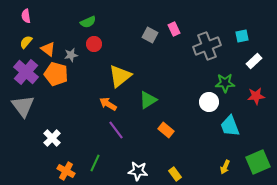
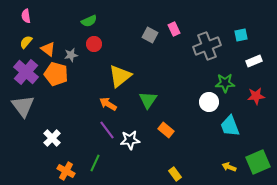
green semicircle: moved 1 px right, 1 px up
cyan square: moved 1 px left, 1 px up
white rectangle: rotated 21 degrees clockwise
green triangle: rotated 24 degrees counterclockwise
purple line: moved 9 px left
yellow arrow: moved 4 px right; rotated 88 degrees clockwise
white star: moved 8 px left, 31 px up; rotated 12 degrees counterclockwise
